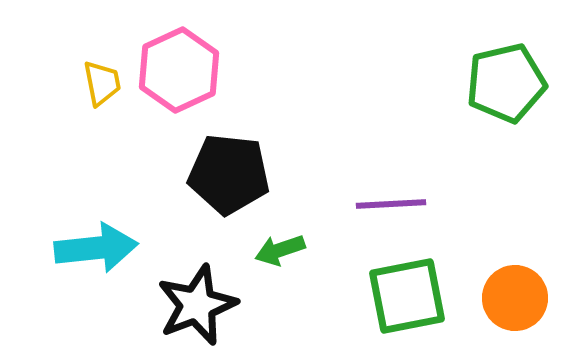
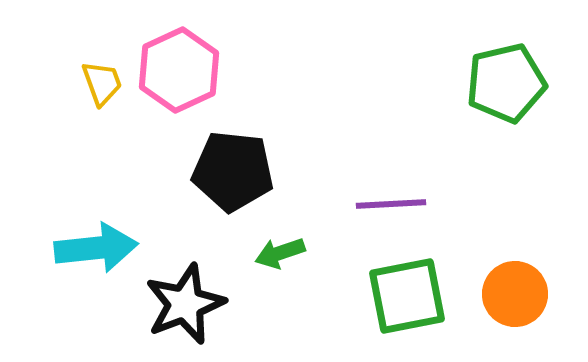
yellow trapezoid: rotated 9 degrees counterclockwise
black pentagon: moved 4 px right, 3 px up
green arrow: moved 3 px down
orange circle: moved 4 px up
black star: moved 12 px left, 1 px up
